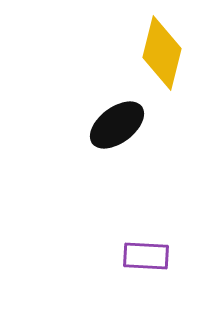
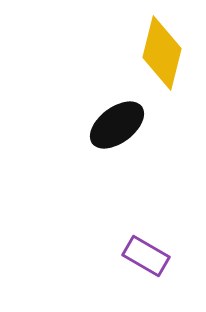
purple rectangle: rotated 27 degrees clockwise
